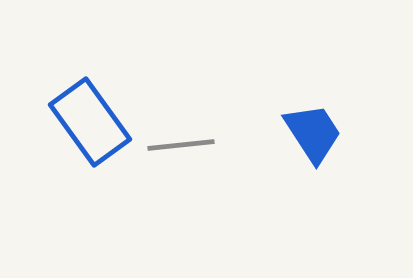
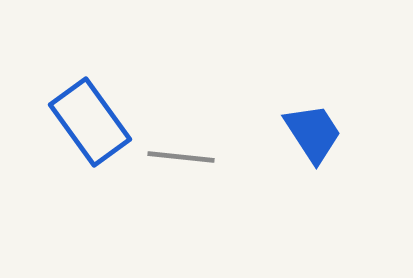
gray line: moved 12 px down; rotated 12 degrees clockwise
